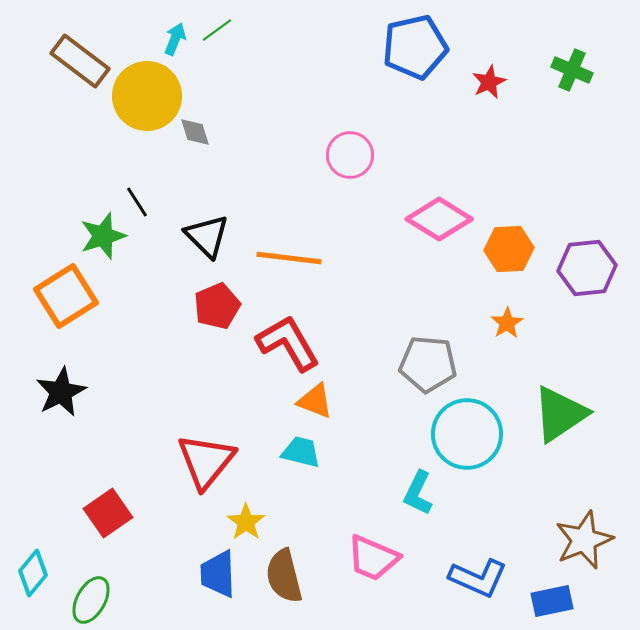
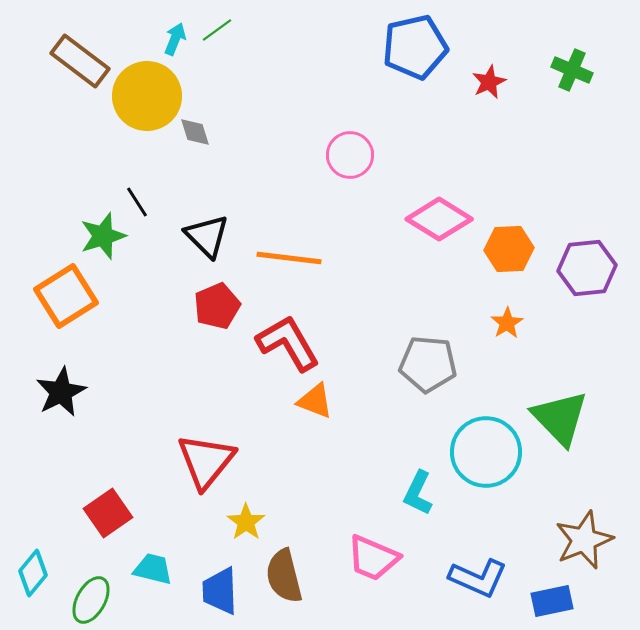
green triangle: moved 4 px down; rotated 40 degrees counterclockwise
cyan circle: moved 19 px right, 18 px down
cyan trapezoid: moved 148 px left, 117 px down
blue trapezoid: moved 2 px right, 17 px down
